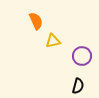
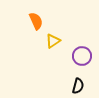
yellow triangle: rotated 21 degrees counterclockwise
